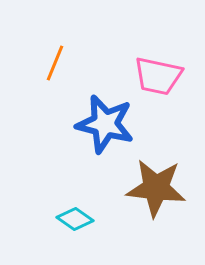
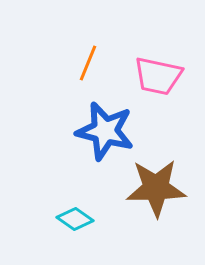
orange line: moved 33 px right
blue star: moved 7 px down
brown star: rotated 8 degrees counterclockwise
